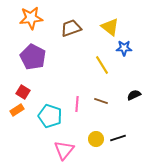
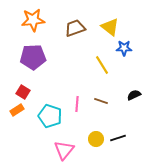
orange star: moved 2 px right, 2 px down
brown trapezoid: moved 4 px right
purple pentagon: rotated 30 degrees counterclockwise
